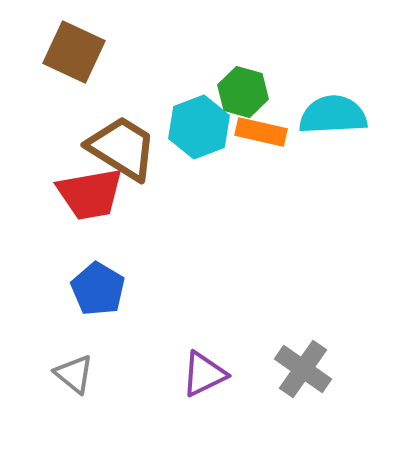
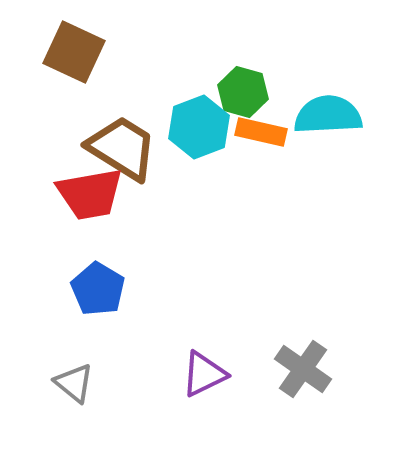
cyan semicircle: moved 5 px left
gray triangle: moved 9 px down
